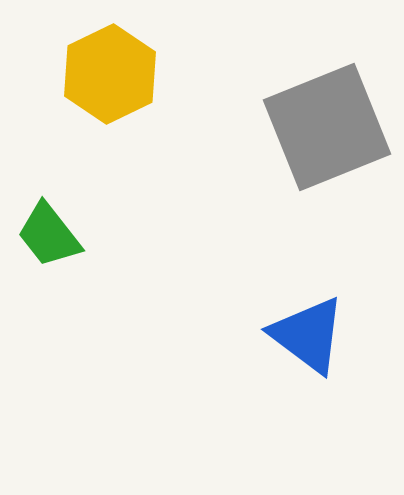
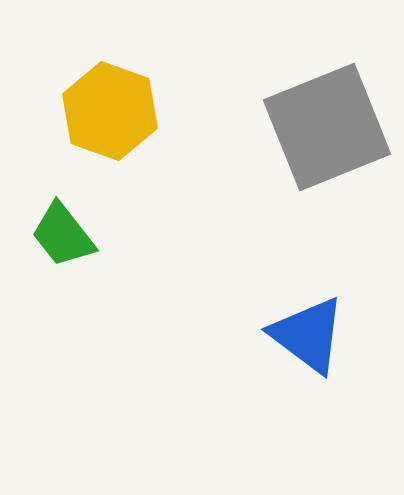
yellow hexagon: moved 37 px down; rotated 14 degrees counterclockwise
green trapezoid: moved 14 px right
